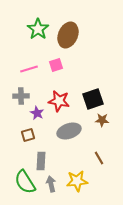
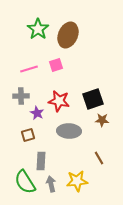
gray ellipse: rotated 20 degrees clockwise
